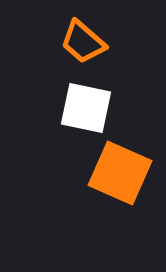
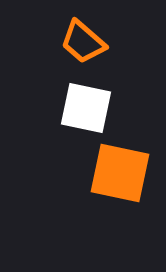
orange square: rotated 12 degrees counterclockwise
